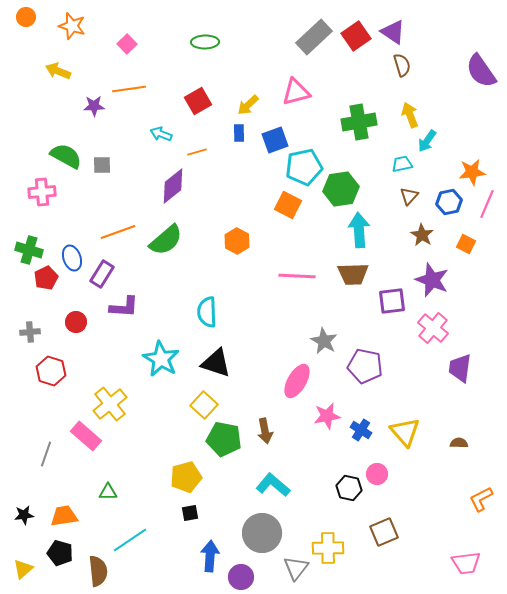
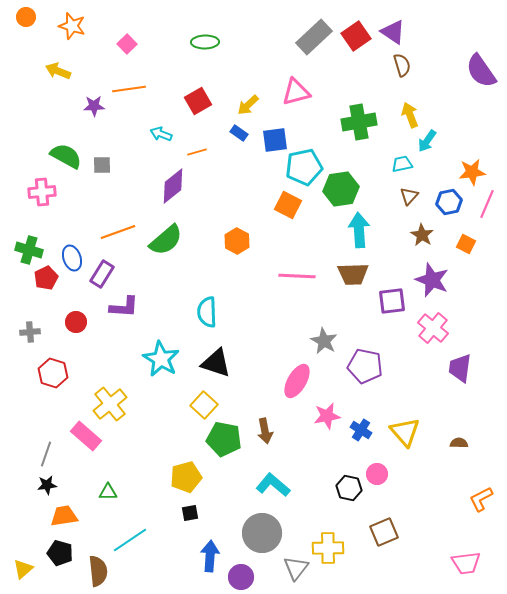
blue rectangle at (239, 133): rotated 54 degrees counterclockwise
blue square at (275, 140): rotated 12 degrees clockwise
red hexagon at (51, 371): moved 2 px right, 2 px down
black star at (24, 515): moved 23 px right, 30 px up
